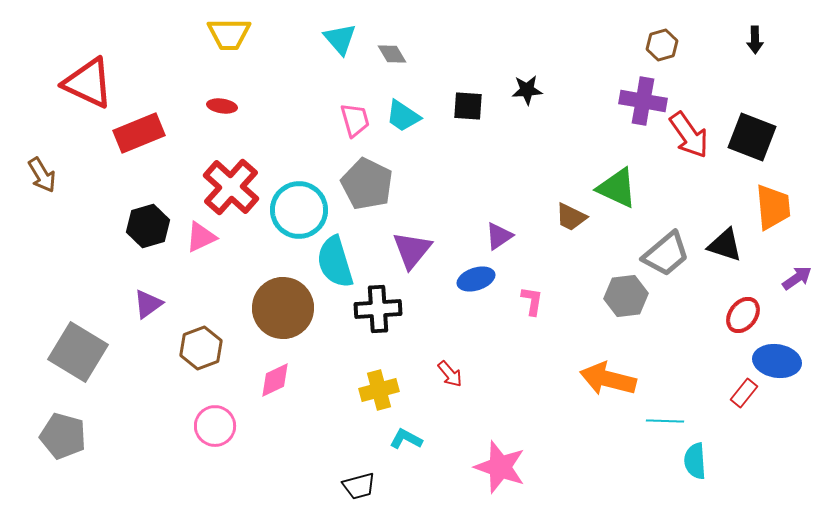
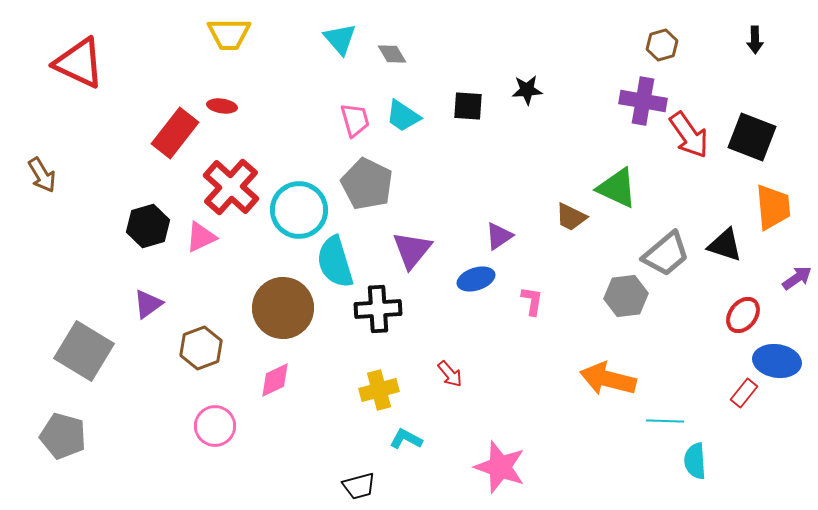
red triangle at (88, 83): moved 9 px left, 20 px up
red rectangle at (139, 133): moved 36 px right; rotated 30 degrees counterclockwise
gray square at (78, 352): moved 6 px right, 1 px up
